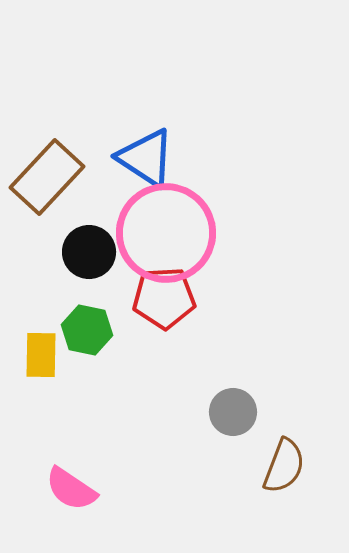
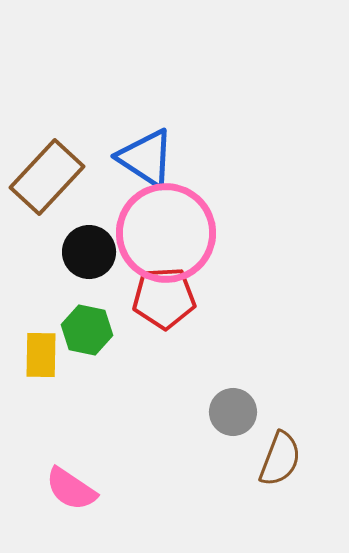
brown semicircle: moved 4 px left, 7 px up
